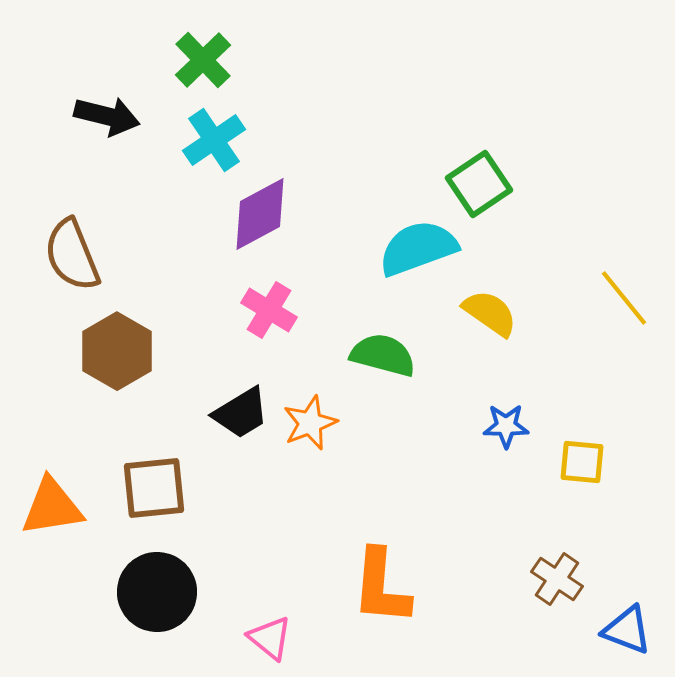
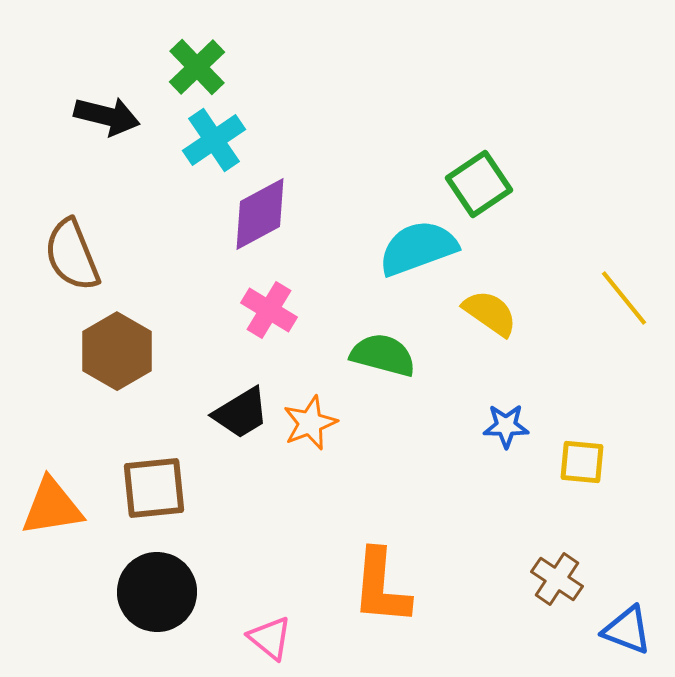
green cross: moved 6 px left, 7 px down
